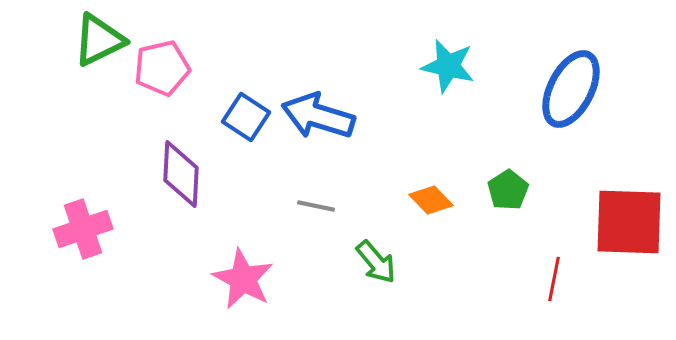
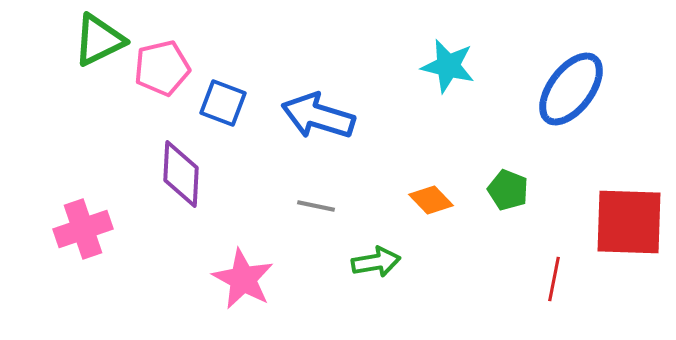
blue ellipse: rotated 10 degrees clockwise
blue square: moved 23 px left, 14 px up; rotated 12 degrees counterclockwise
green pentagon: rotated 18 degrees counterclockwise
green arrow: rotated 60 degrees counterclockwise
